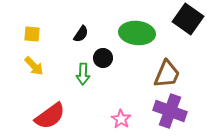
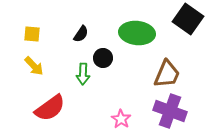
red semicircle: moved 8 px up
